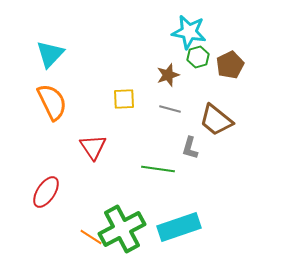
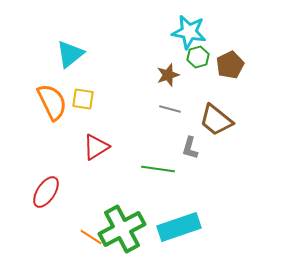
cyan triangle: moved 20 px right; rotated 8 degrees clockwise
yellow square: moved 41 px left; rotated 10 degrees clockwise
red triangle: moved 3 px right; rotated 32 degrees clockwise
